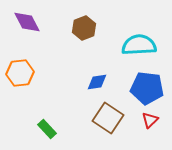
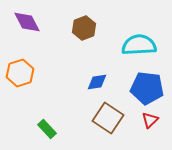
orange hexagon: rotated 12 degrees counterclockwise
